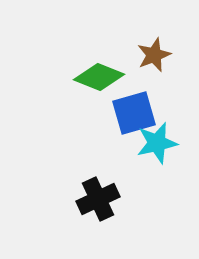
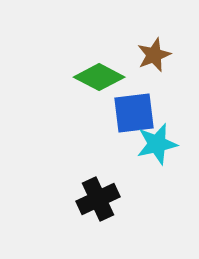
green diamond: rotated 6 degrees clockwise
blue square: rotated 9 degrees clockwise
cyan star: moved 1 px down
